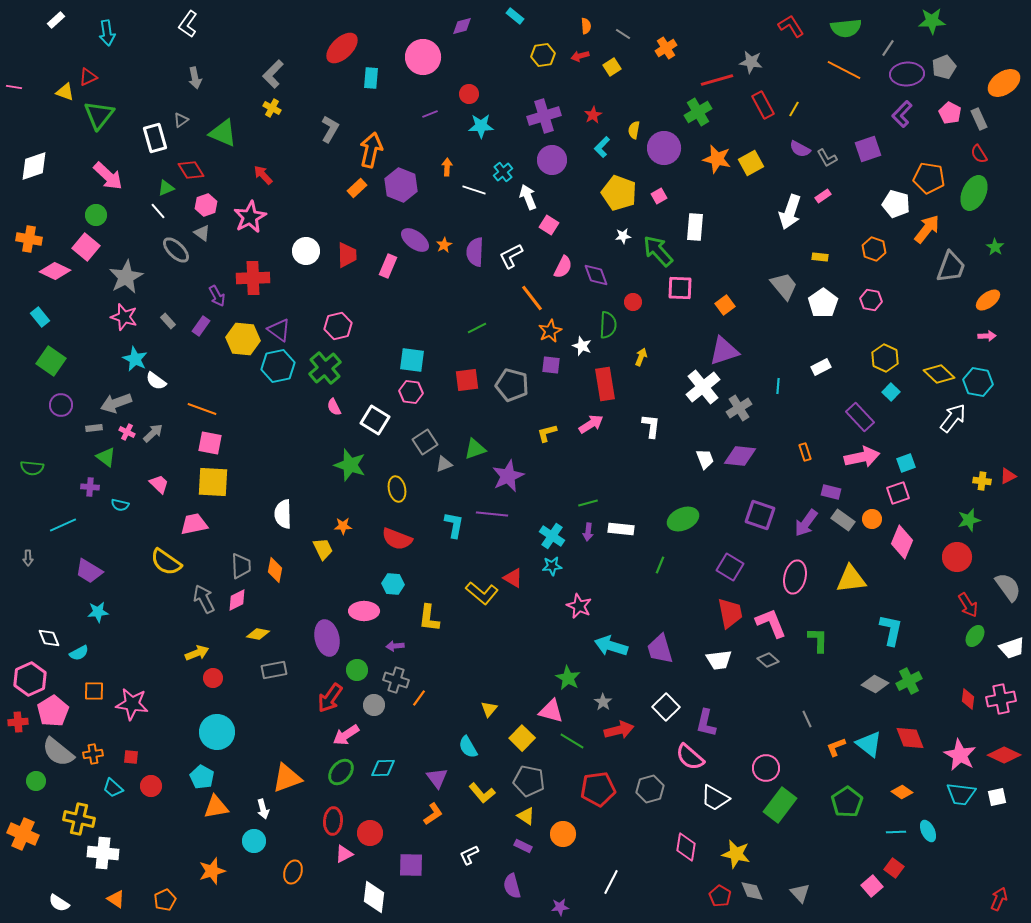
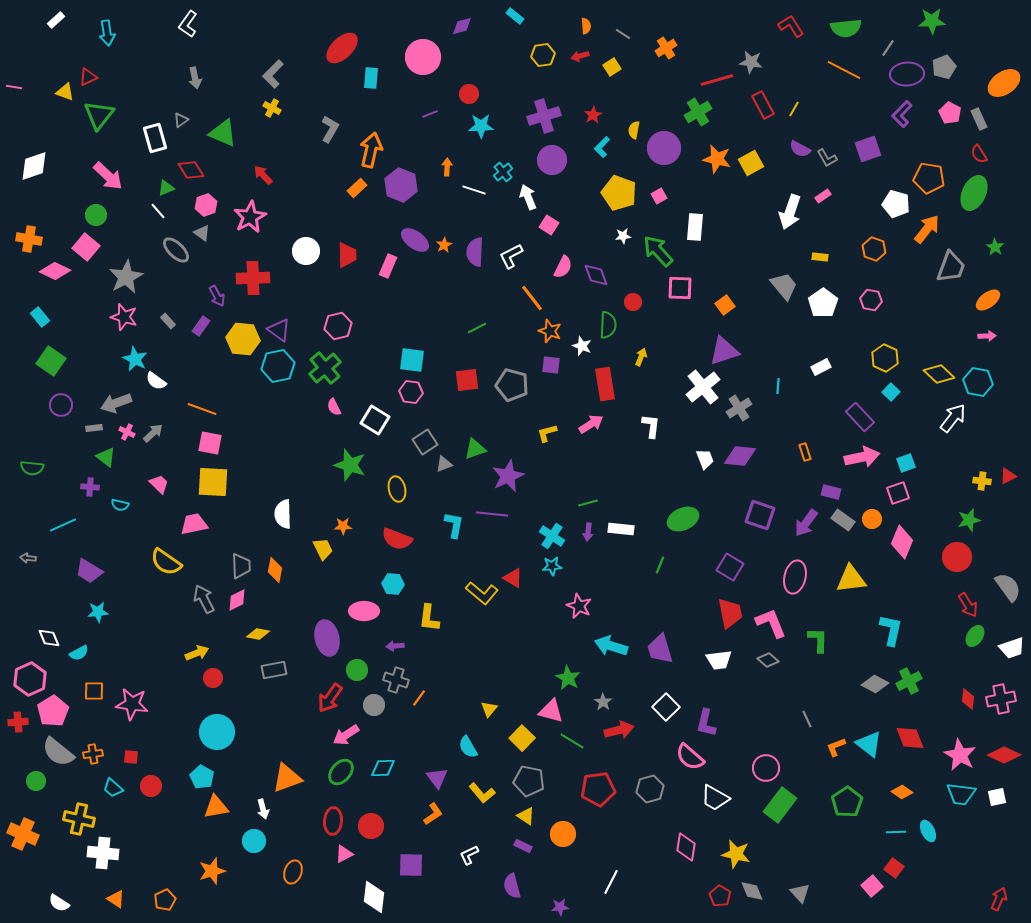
orange star at (550, 331): rotated 25 degrees counterclockwise
gray arrow at (28, 558): rotated 98 degrees clockwise
red circle at (370, 833): moved 1 px right, 7 px up
